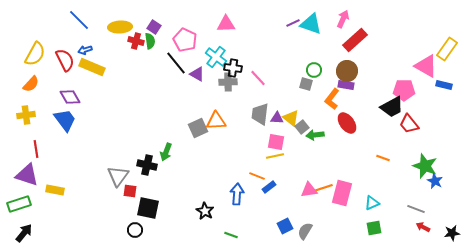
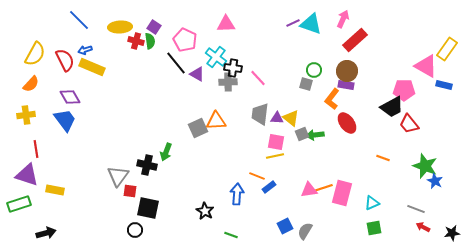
gray square at (302, 127): moved 7 px down; rotated 16 degrees clockwise
black arrow at (24, 233): moved 22 px right; rotated 36 degrees clockwise
